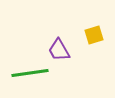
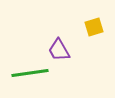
yellow square: moved 8 px up
